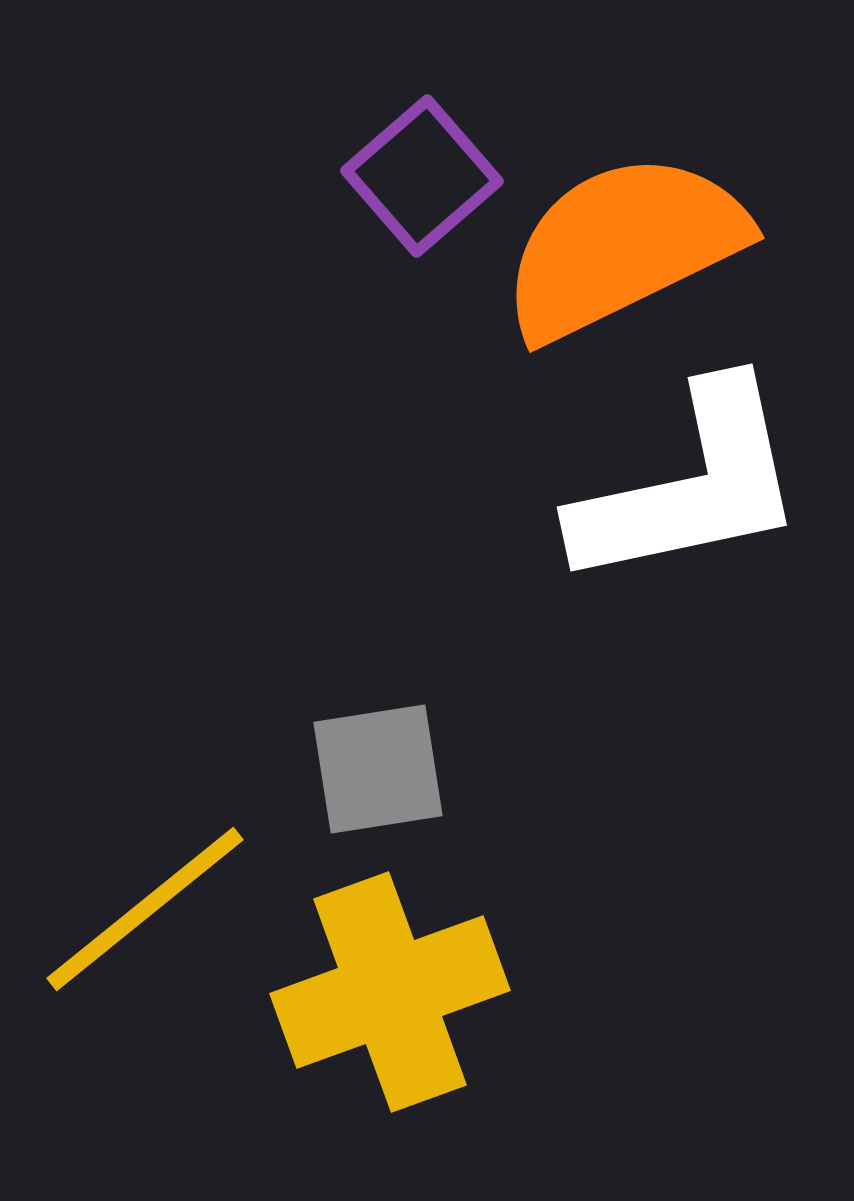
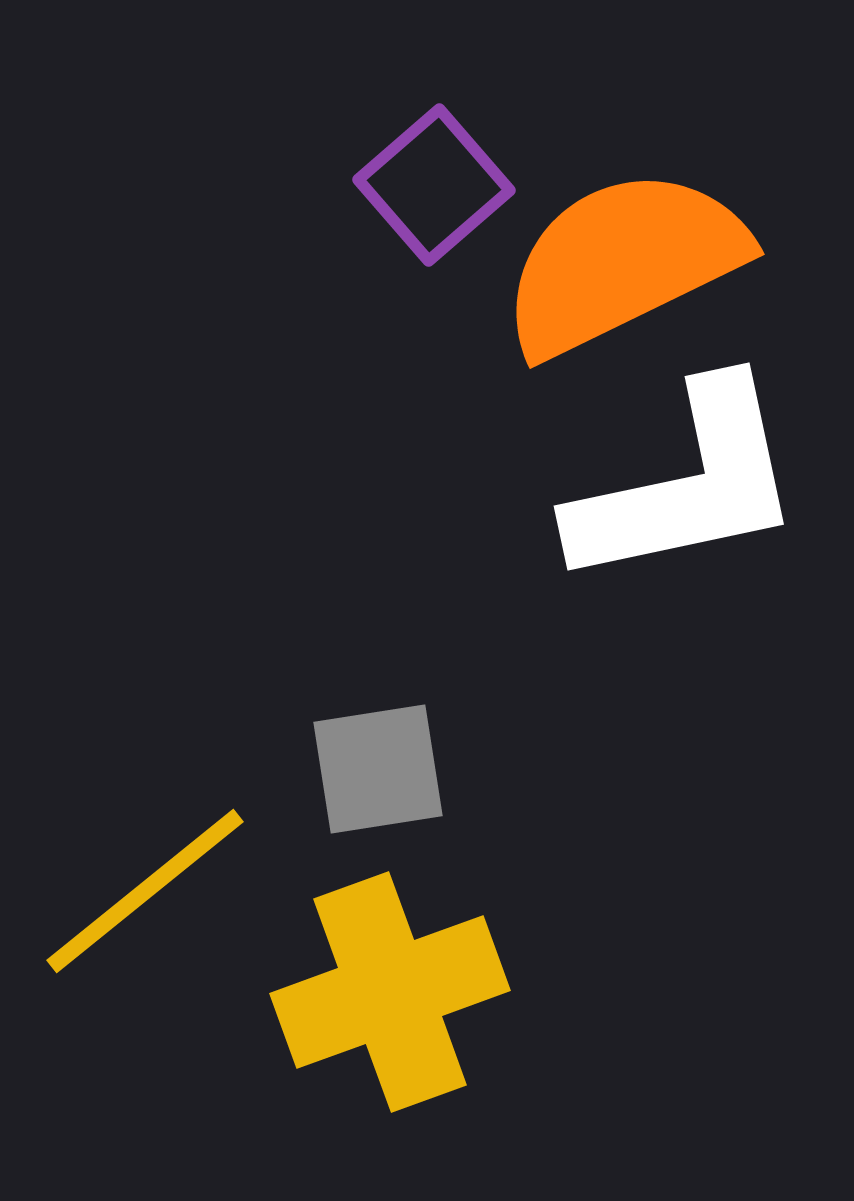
purple square: moved 12 px right, 9 px down
orange semicircle: moved 16 px down
white L-shape: moved 3 px left, 1 px up
yellow line: moved 18 px up
